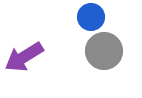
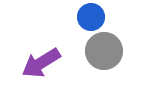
purple arrow: moved 17 px right, 6 px down
